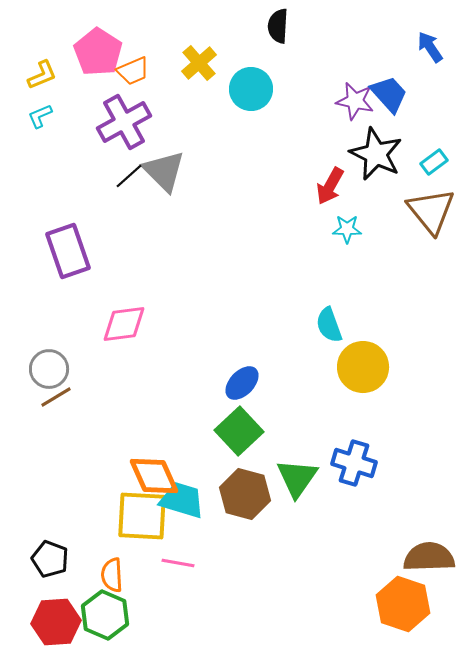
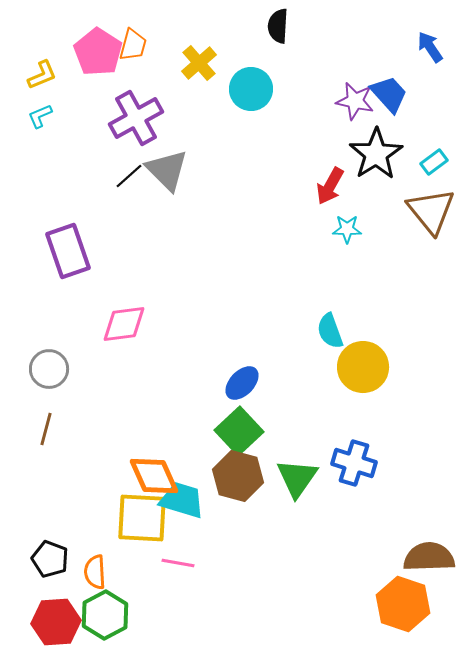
orange trapezoid: moved 26 px up; rotated 52 degrees counterclockwise
purple cross: moved 12 px right, 4 px up
black star: rotated 14 degrees clockwise
gray triangle: moved 3 px right, 1 px up
cyan semicircle: moved 1 px right, 6 px down
brown line: moved 10 px left, 32 px down; rotated 44 degrees counterclockwise
brown hexagon: moved 7 px left, 18 px up
yellow square: moved 2 px down
orange semicircle: moved 17 px left, 3 px up
green hexagon: rotated 9 degrees clockwise
